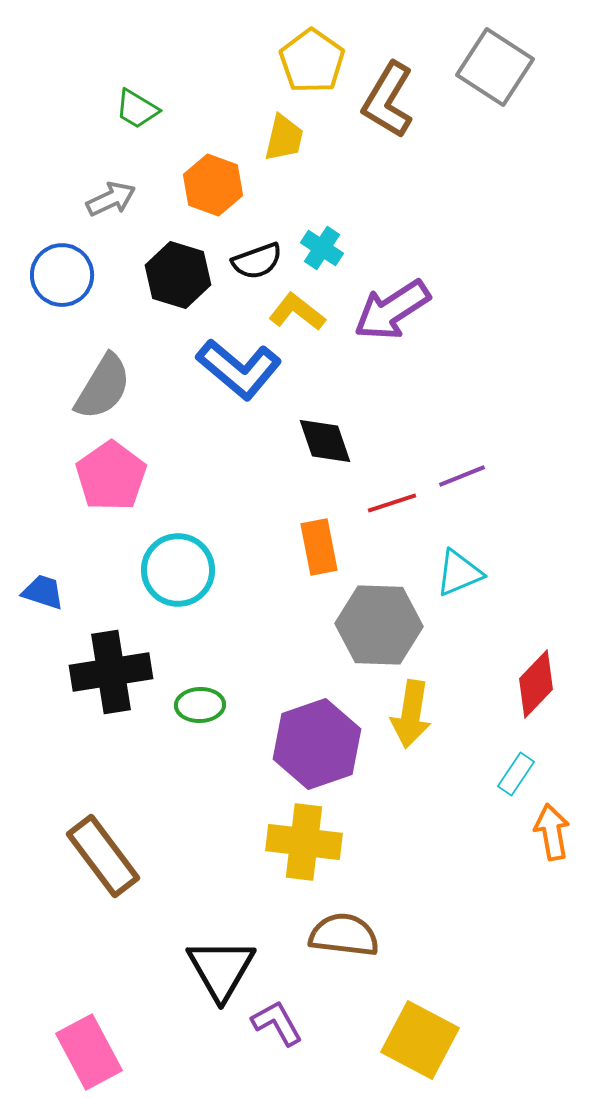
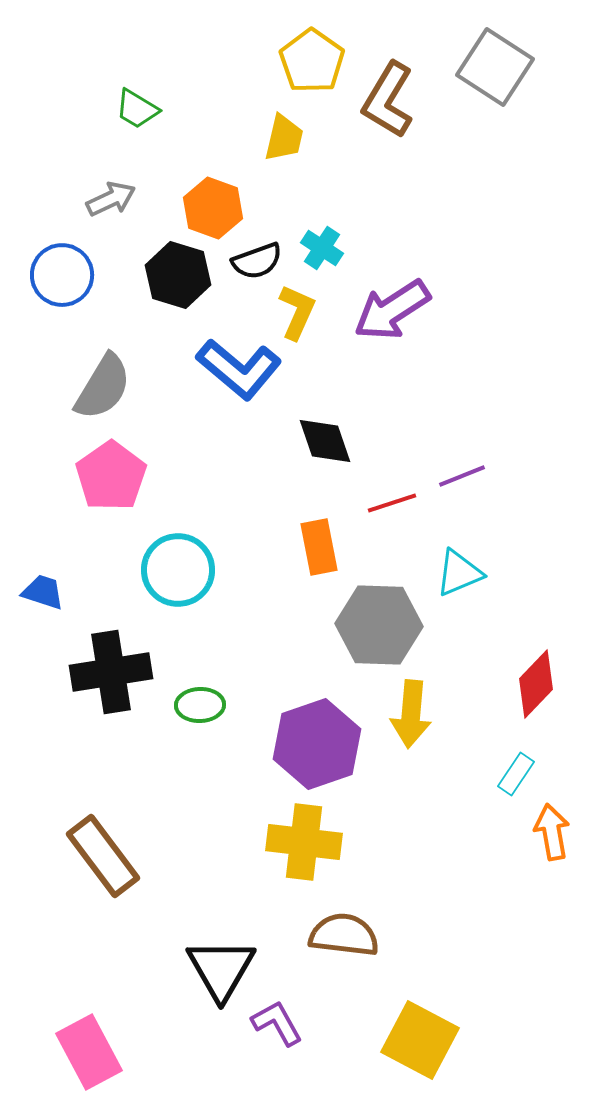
orange hexagon: moved 23 px down
yellow L-shape: rotated 76 degrees clockwise
yellow arrow: rotated 4 degrees counterclockwise
